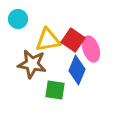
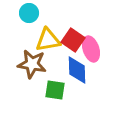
cyan circle: moved 11 px right, 6 px up
blue diamond: rotated 24 degrees counterclockwise
